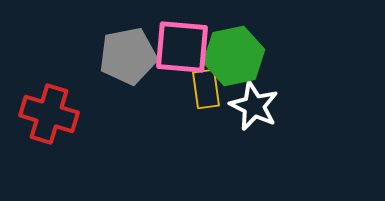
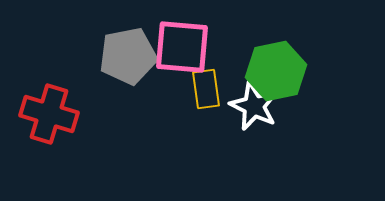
green hexagon: moved 42 px right, 15 px down
